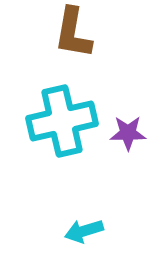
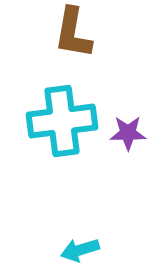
cyan cross: rotated 6 degrees clockwise
cyan arrow: moved 4 px left, 19 px down
